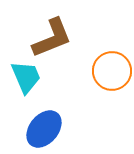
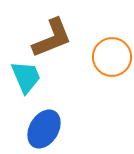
orange circle: moved 14 px up
blue ellipse: rotated 9 degrees counterclockwise
